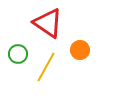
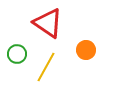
orange circle: moved 6 px right
green circle: moved 1 px left
